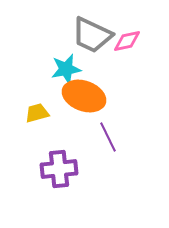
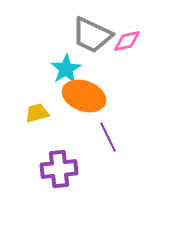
cyan star: rotated 20 degrees counterclockwise
